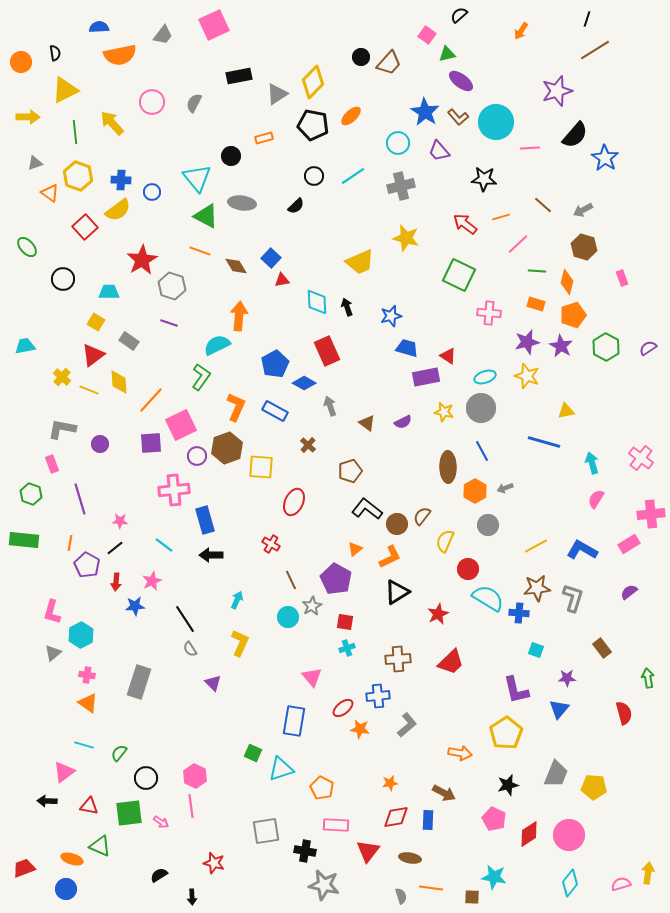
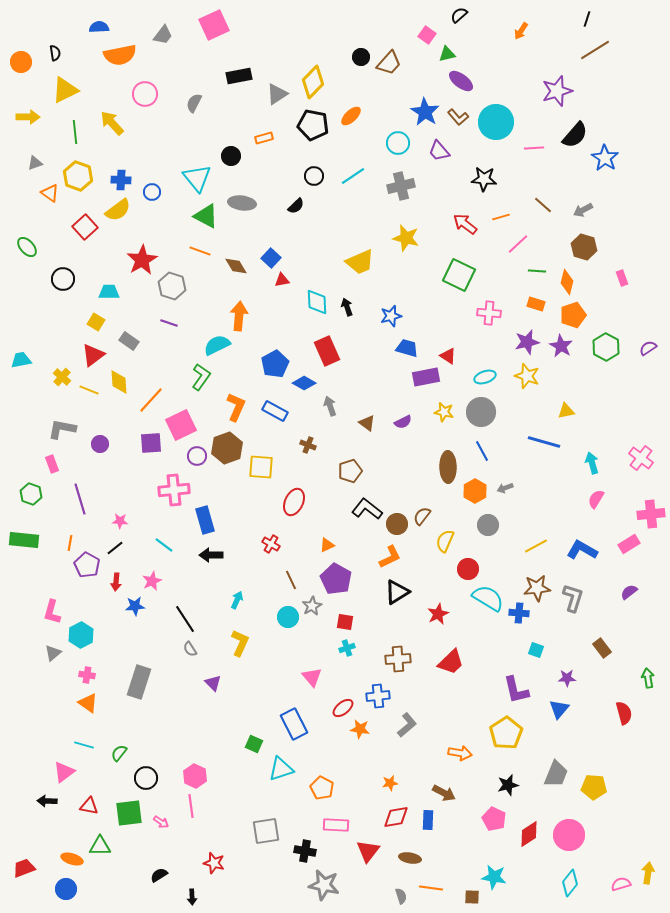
pink circle at (152, 102): moved 7 px left, 8 px up
pink line at (530, 148): moved 4 px right
cyan trapezoid at (25, 346): moved 4 px left, 14 px down
gray circle at (481, 408): moved 4 px down
brown cross at (308, 445): rotated 21 degrees counterclockwise
orange triangle at (355, 549): moved 28 px left, 4 px up; rotated 14 degrees clockwise
blue rectangle at (294, 721): moved 3 px down; rotated 36 degrees counterclockwise
green square at (253, 753): moved 1 px right, 9 px up
green triangle at (100, 846): rotated 25 degrees counterclockwise
